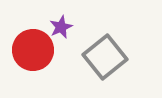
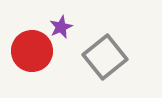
red circle: moved 1 px left, 1 px down
